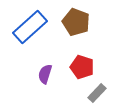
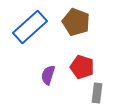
purple semicircle: moved 3 px right, 1 px down
gray rectangle: rotated 36 degrees counterclockwise
